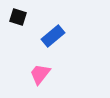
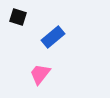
blue rectangle: moved 1 px down
